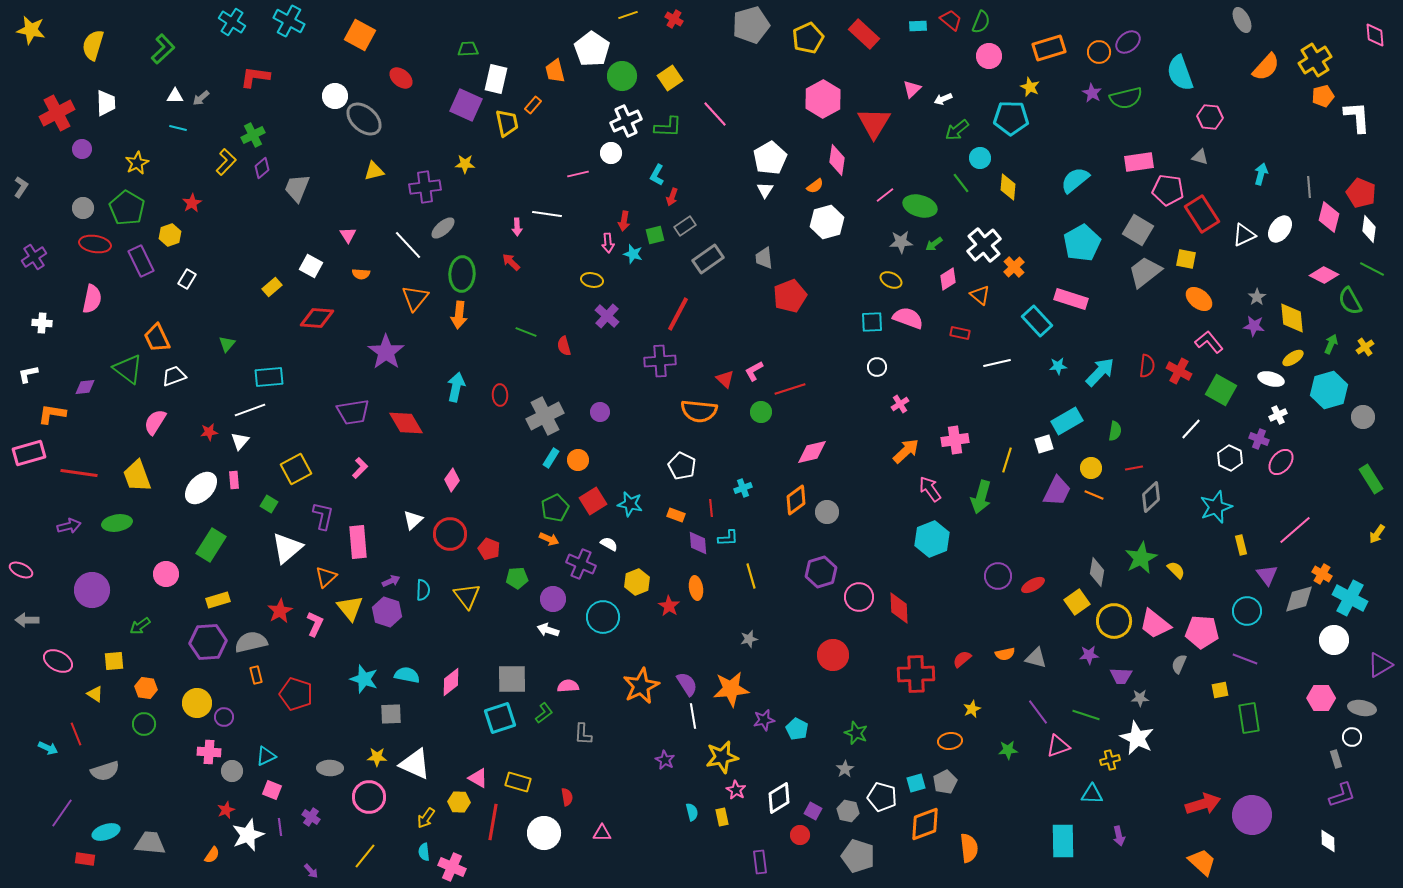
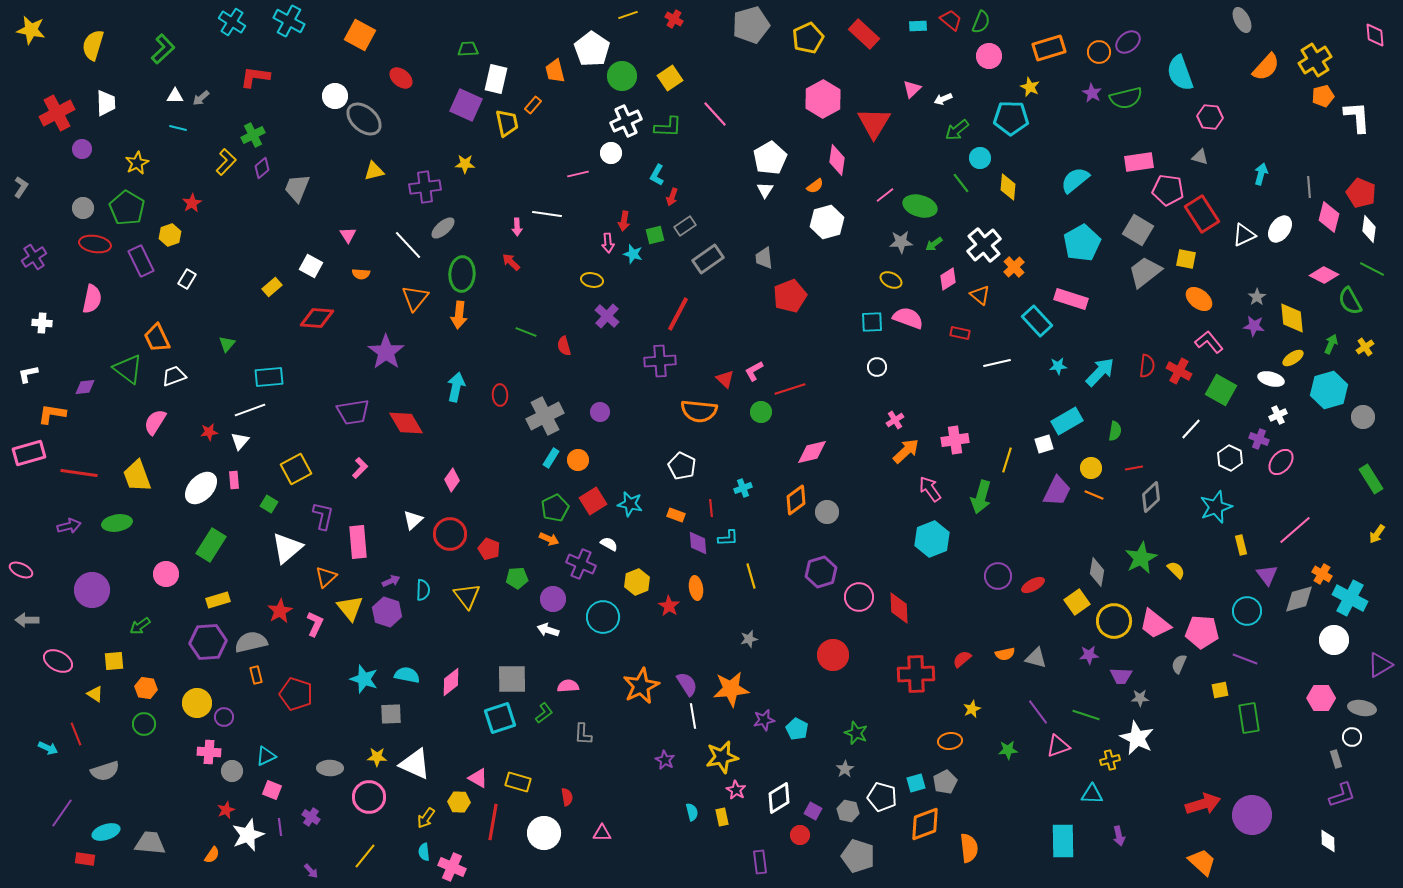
pink cross at (900, 404): moved 5 px left, 16 px down
